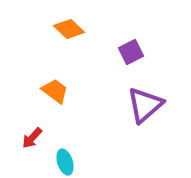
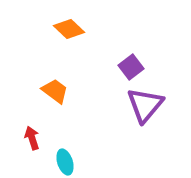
purple square: moved 15 px down; rotated 10 degrees counterclockwise
purple triangle: rotated 9 degrees counterclockwise
red arrow: rotated 120 degrees clockwise
